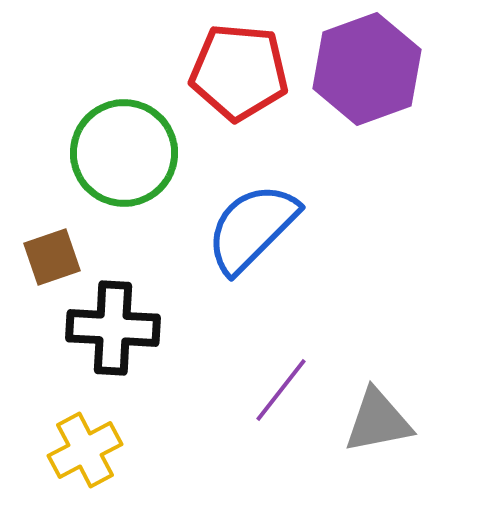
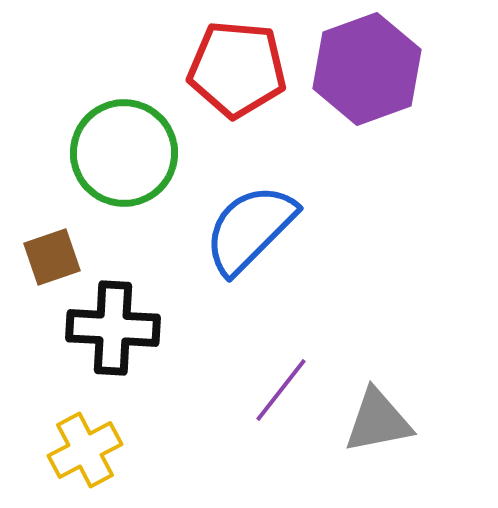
red pentagon: moved 2 px left, 3 px up
blue semicircle: moved 2 px left, 1 px down
